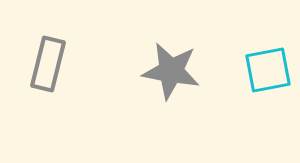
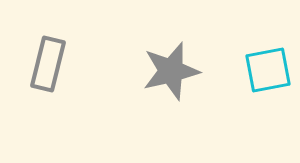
gray star: rotated 24 degrees counterclockwise
